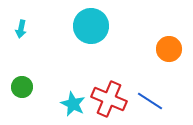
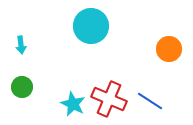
cyan arrow: moved 16 px down; rotated 18 degrees counterclockwise
